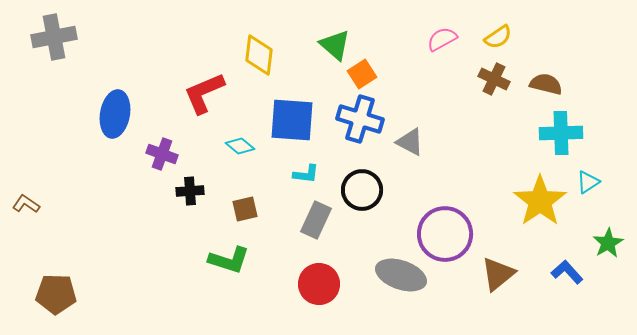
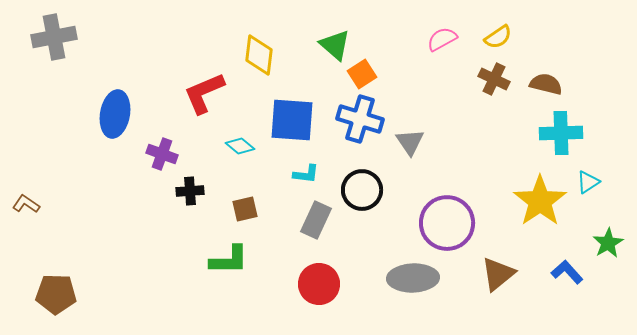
gray triangle: rotated 28 degrees clockwise
purple circle: moved 2 px right, 11 px up
green L-shape: rotated 18 degrees counterclockwise
gray ellipse: moved 12 px right, 3 px down; rotated 21 degrees counterclockwise
